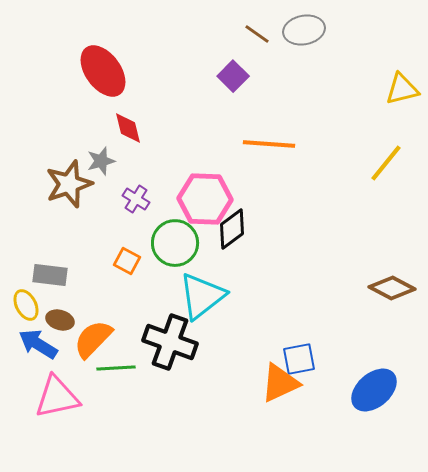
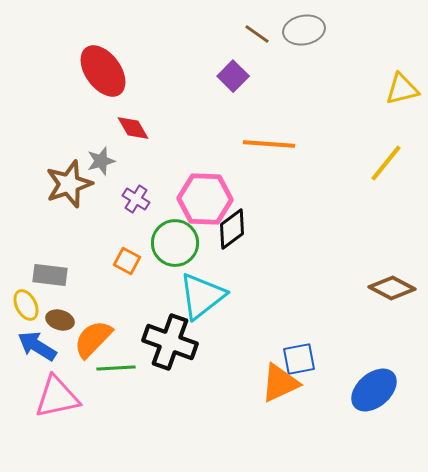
red diamond: moved 5 px right; rotated 16 degrees counterclockwise
blue arrow: moved 1 px left, 2 px down
